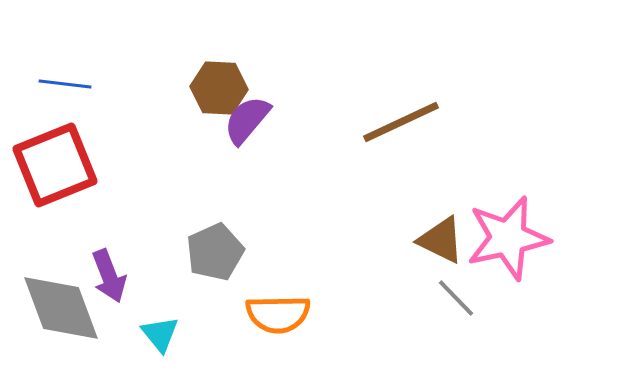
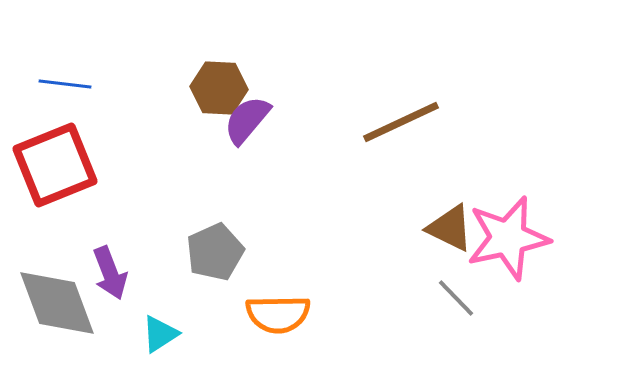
brown triangle: moved 9 px right, 12 px up
purple arrow: moved 1 px right, 3 px up
gray diamond: moved 4 px left, 5 px up
cyan triangle: rotated 36 degrees clockwise
